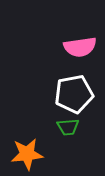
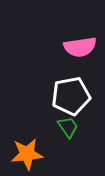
white pentagon: moved 3 px left, 2 px down
green trapezoid: rotated 120 degrees counterclockwise
